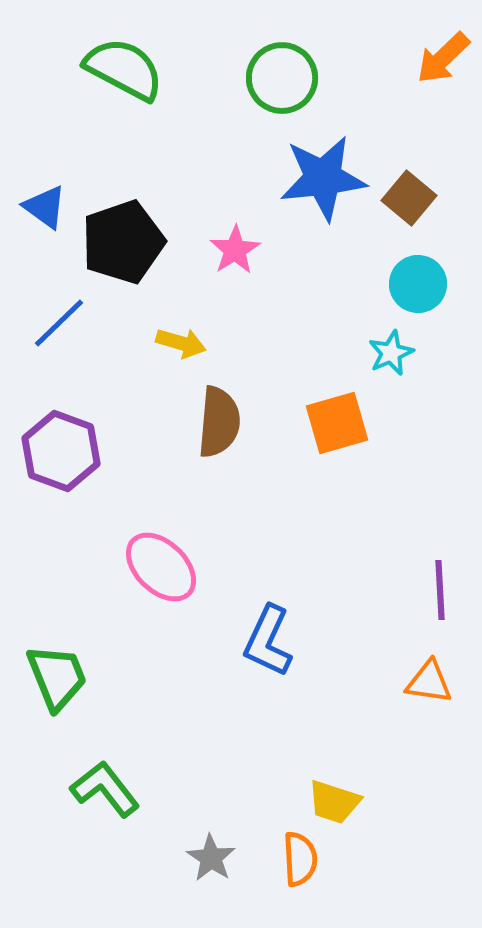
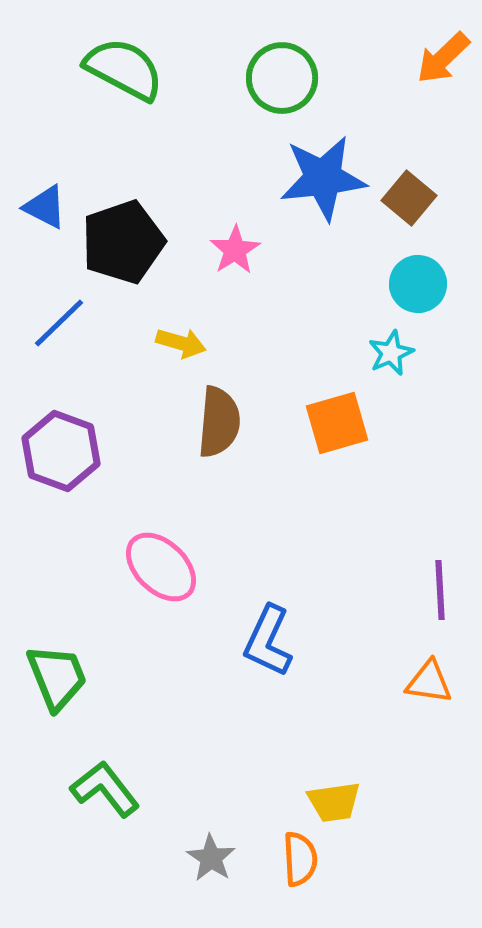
blue triangle: rotated 9 degrees counterclockwise
yellow trapezoid: rotated 26 degrees counterclockwise
